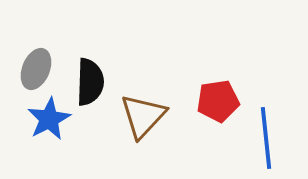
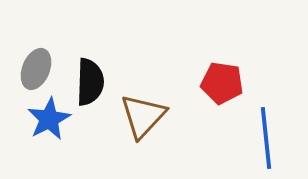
red pentagon: moved 4 px right, 18 px up; rotated 18 degrees clockwise
